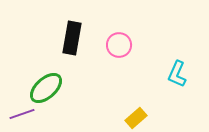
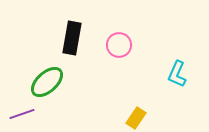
green ellipse: moved 1 px right, 6 px up
yellow rectangle: rotated 15 degrees counterclockwise
